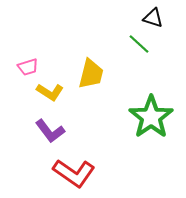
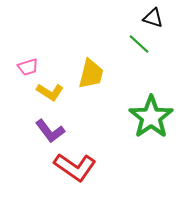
red L-shape: moved 1 px right, 6 px up
